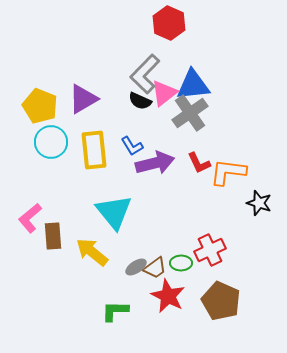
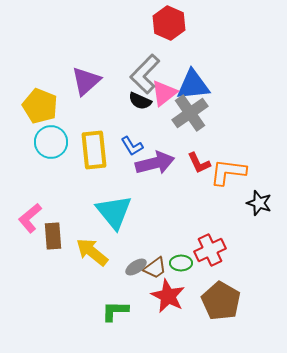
purple triangle: moved 3 px right, 18 px up; rotated 12 degrees counterclockwise
brown pentagon: rotated 6 degrees clockwise
